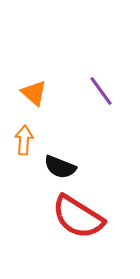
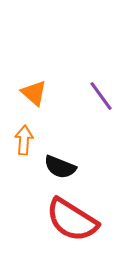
purple line: moved 5 px down
red semicircle: moved 6 px left, 3 px down
